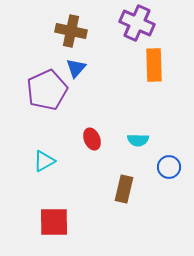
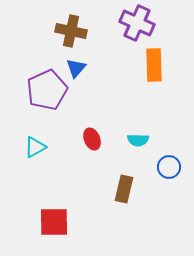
cyan triangle: moved 9 px left, 14 px up
